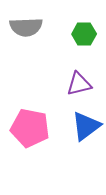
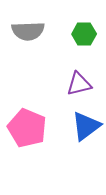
gray semicircle: moved 2 px right, 4 px down
pink pentagon: moved 3 px left; rotated 12 degrees clockwise
